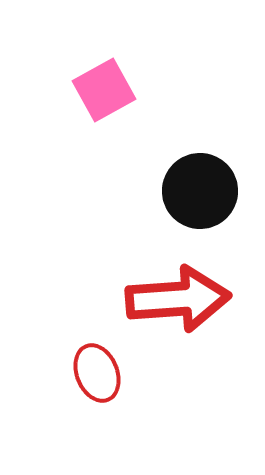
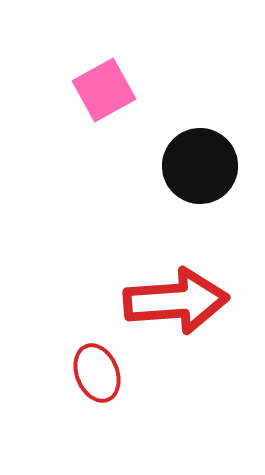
black circle: moved 25 px up
red arrow: moved 2 px left, 2 px down
